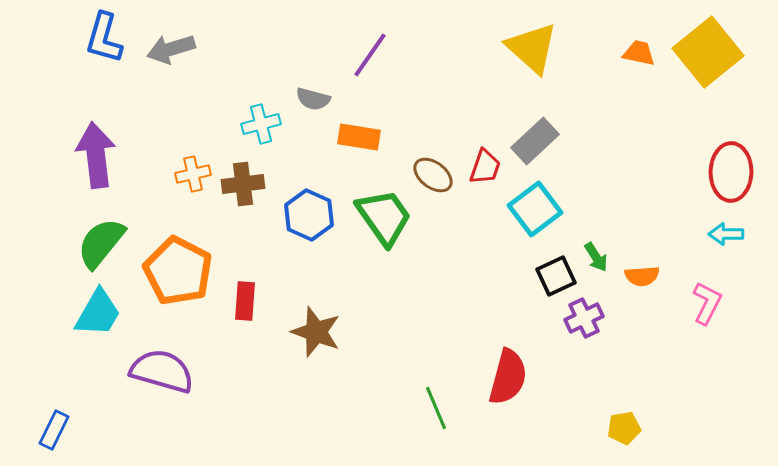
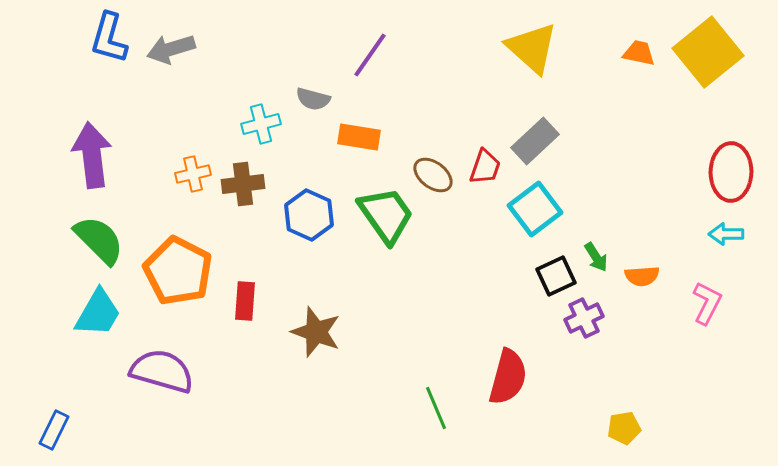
blue L-shape: moved 5 px right
purple arrow: moved 4 px left
green trapezoid: moved 2 px right, 2 px up
green semicircle: moved 2 px left, 3 px up; rotated 96 degrees clockwise
